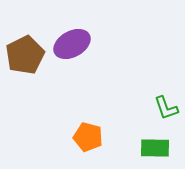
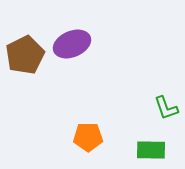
purple ellipse: rotated 6 degrees clockwise
orange pentagon: rotated 16 degrees counterclockwise
green rectangle: moved 4 px left, 2 px down
